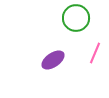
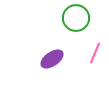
purple ellipse: moved 1 px left, 1 px up
